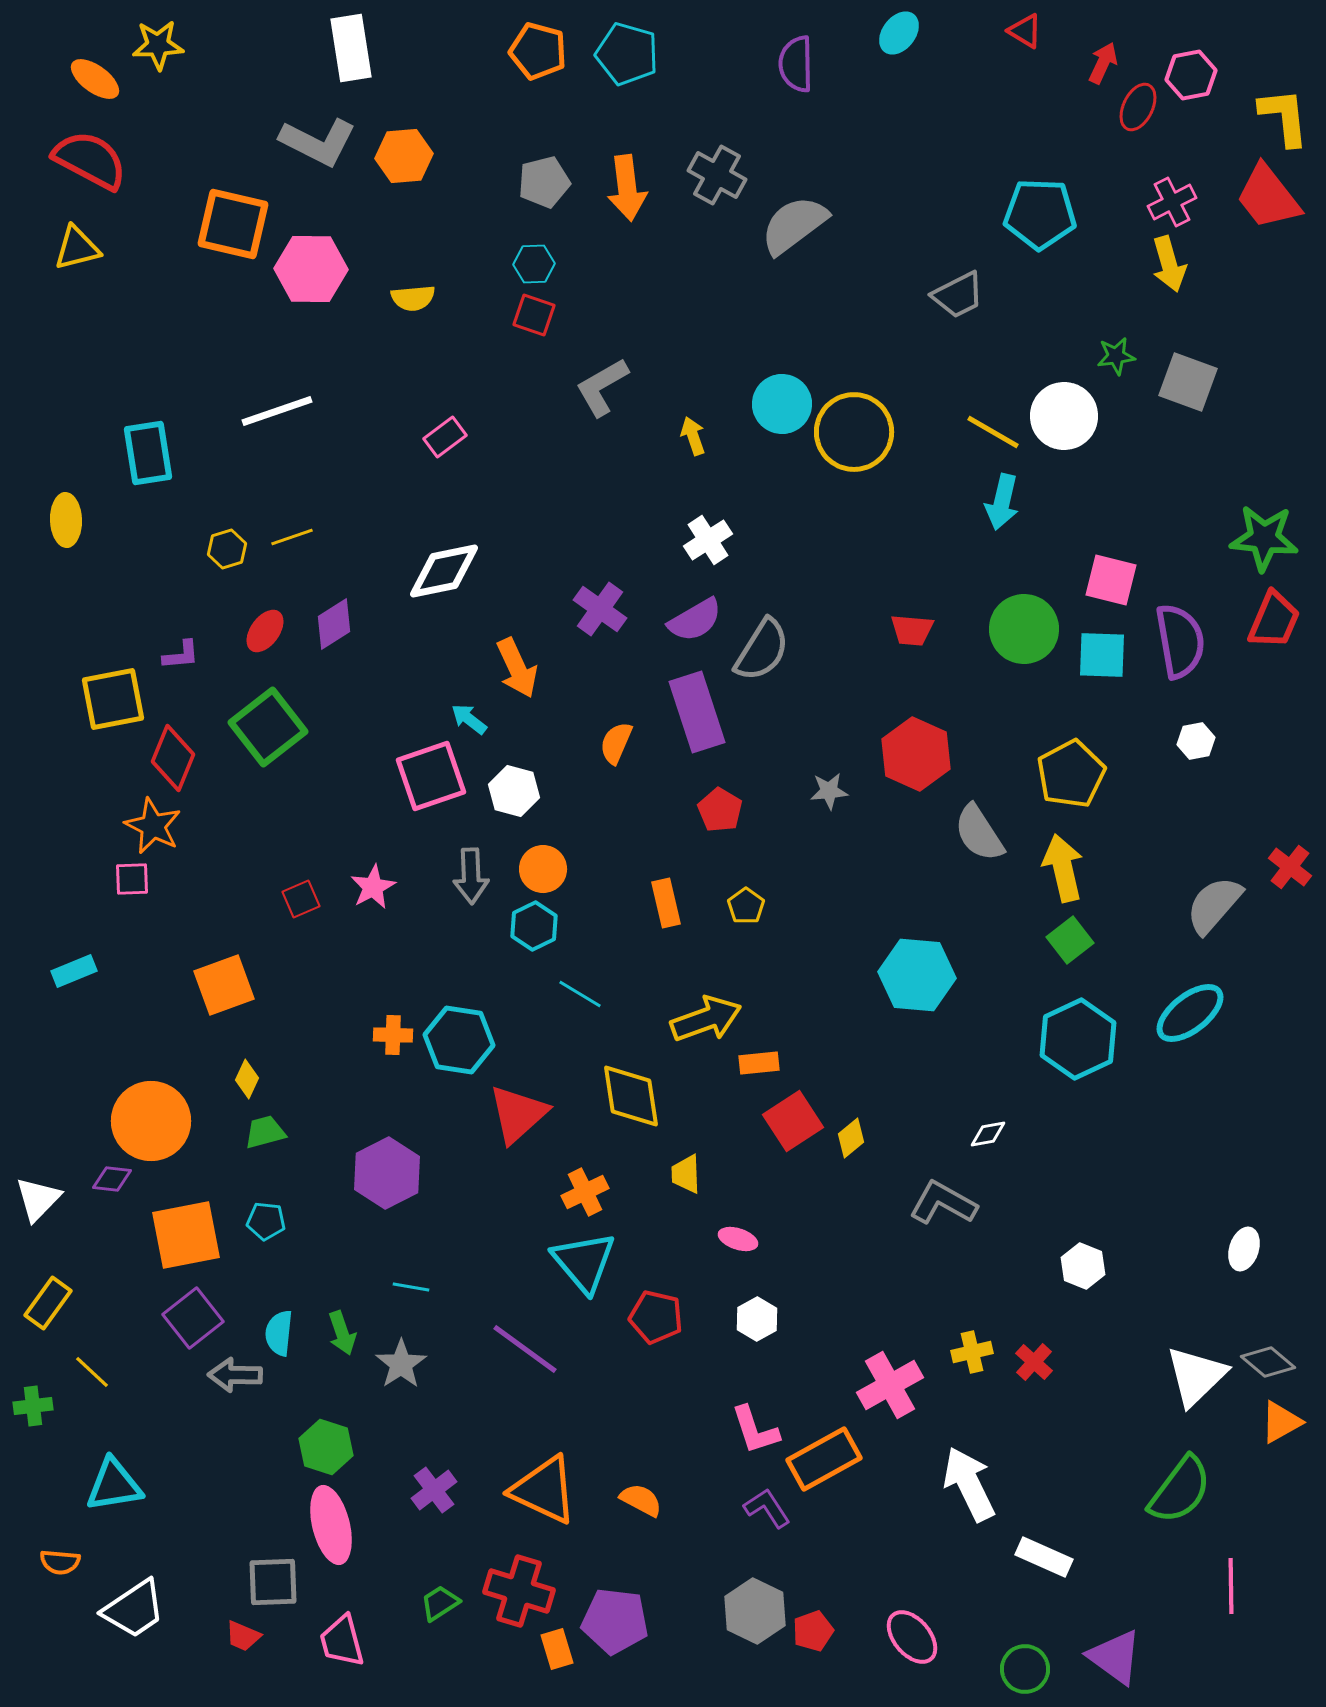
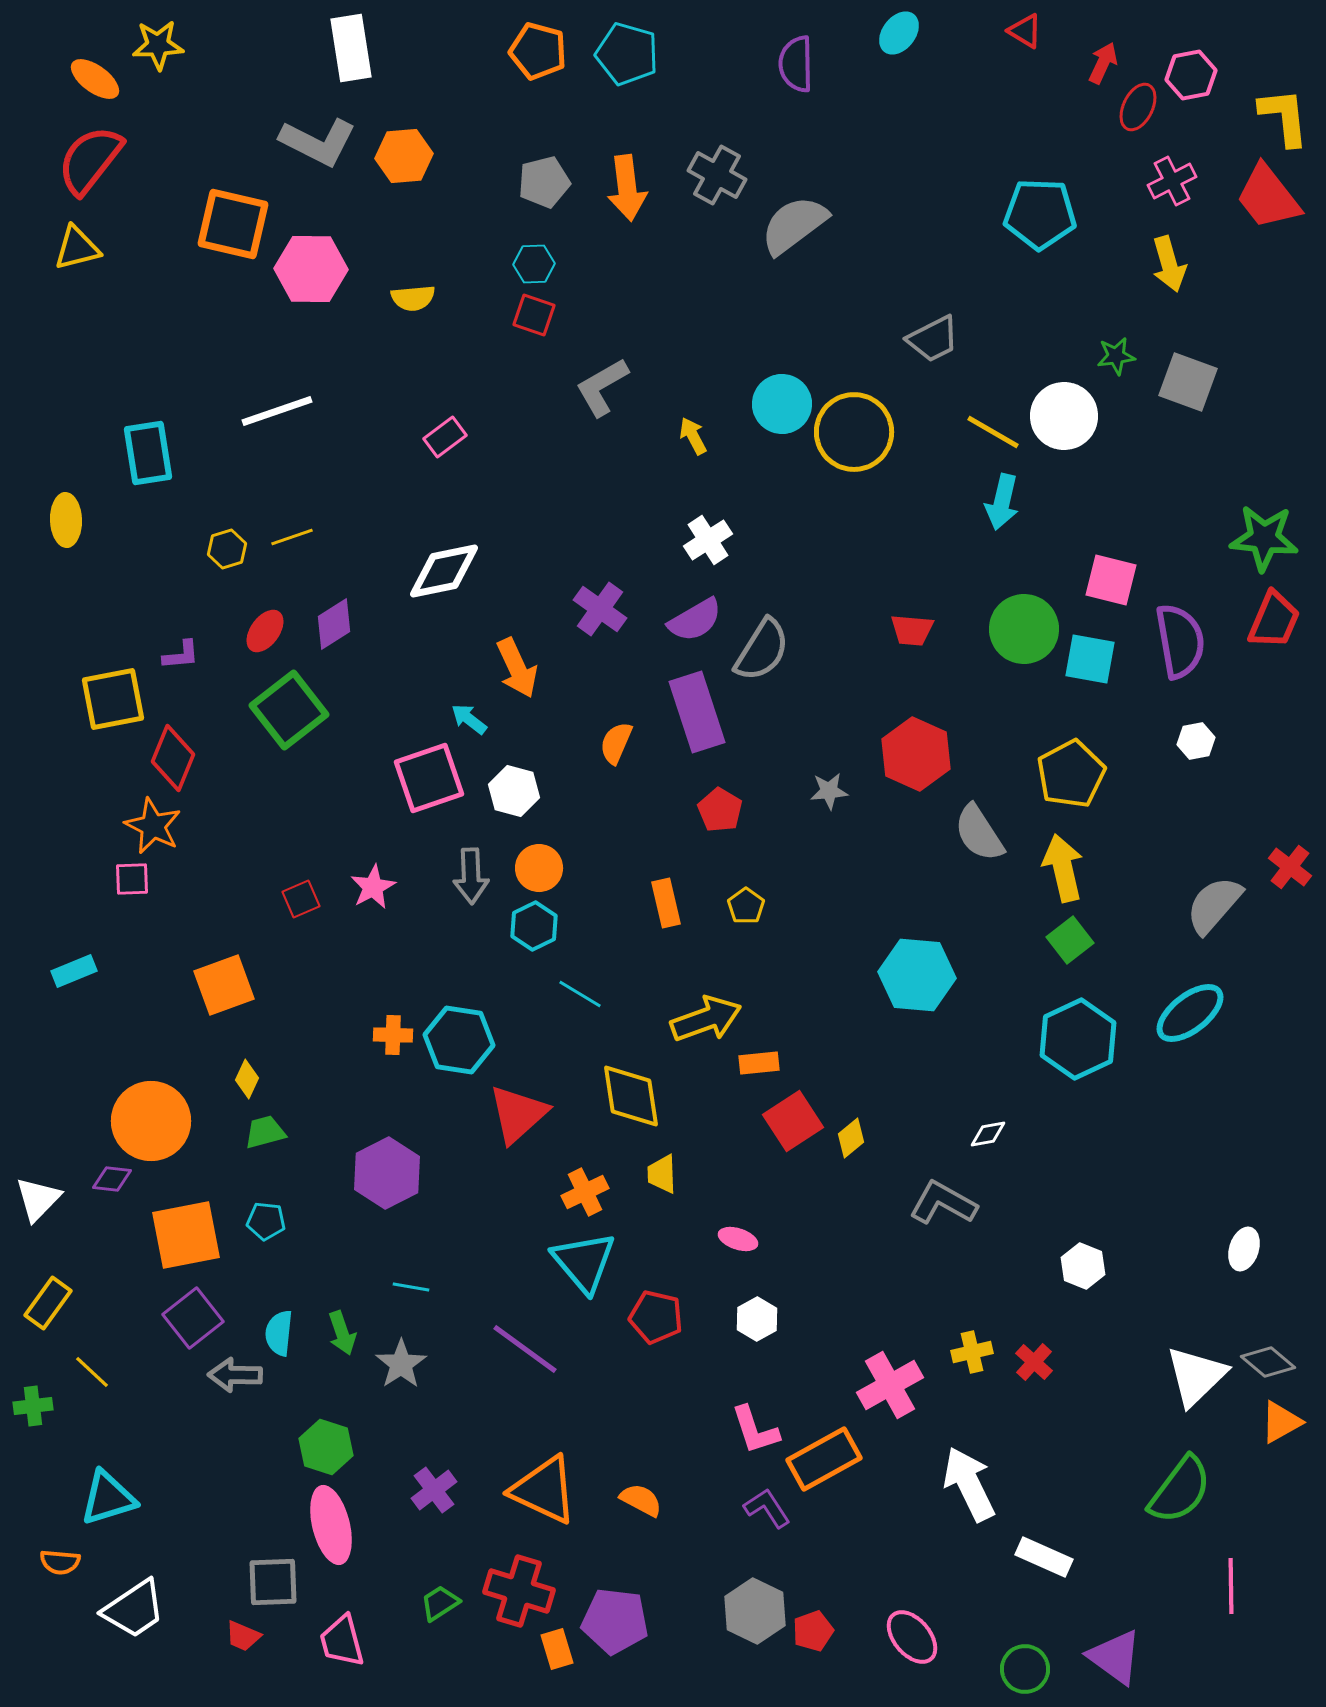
red semicircle at (90, 160): rotated 80 degrees counterclockwise
pink cross at (1172, 202): moved 21 px up
gray trapezoid at (958, 295): moved 25 px left, 44 px down
yellow arrow at (693, 436): rotated 9 degrees counterclockwise
cyan square at (1102, 655): moved 12 px left, 4 px down; rotated 8 degrees clockwise
green square at (268, 727): moved 21 px right, 17 px up
pink square at (431, 776): moved 2 px left, 2 px down
orange circle at (543, 869): moved 4 px left, 1 px up
yellow trapezoid at (686, 1174): moved 24 px left
cyan triangle at (114, 1485): moved 6 px left, 13 px down; rotated 8 degrees counterclockwise
